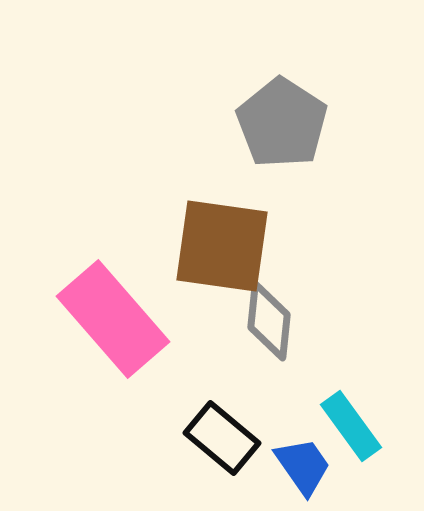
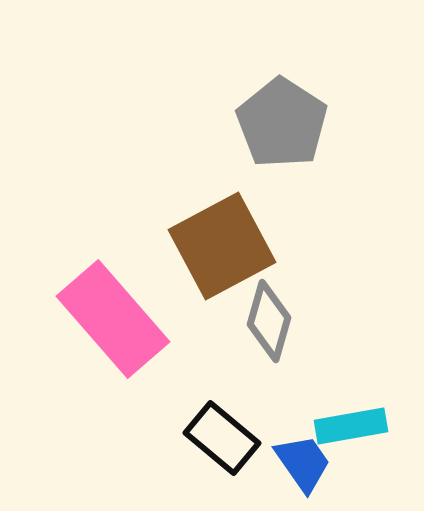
brown square: rotated 36 degrees counterclockwise
gray diamond: rotated 10 degrees clockwise
cyan rectangle: rotated 64 degrees counterclockwise
blue trapezoid: moved 3 px up
